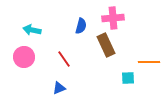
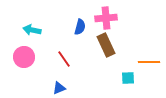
pink cross: moved 7 px left
blue semicircle: moved 1 px left, 1 px down
